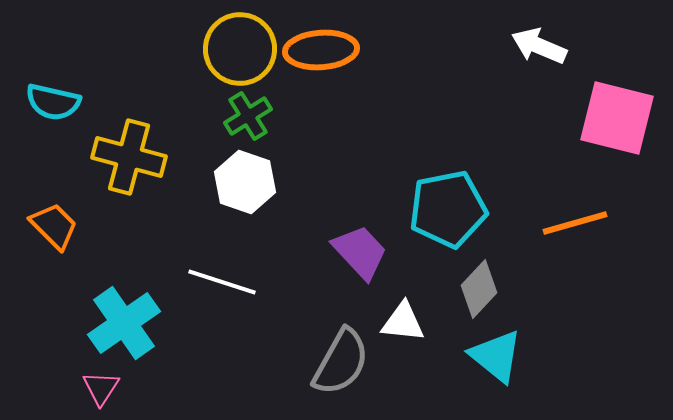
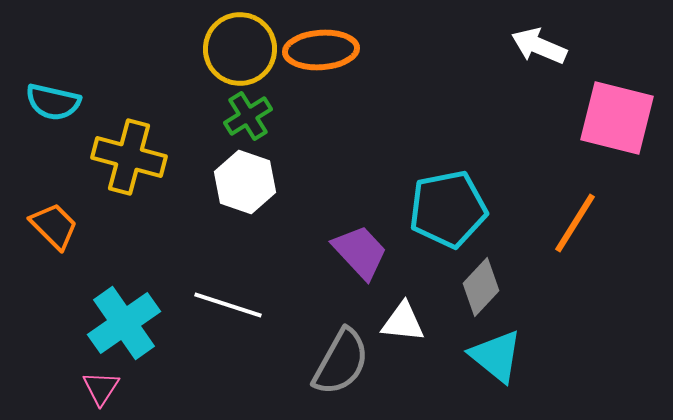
orange line: rotated 42 degrees counterclockwise
white line: moved 6 px right, 23 px down
gray diamond: moved 2 px right, 2 px up
